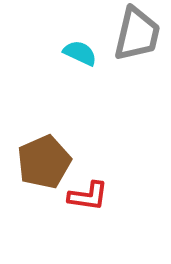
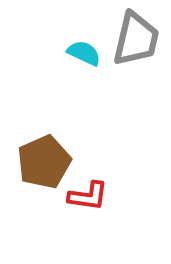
gray trapezoid: moved 1 px left, 5 px down
cyan semicircle: moved 4 px right
